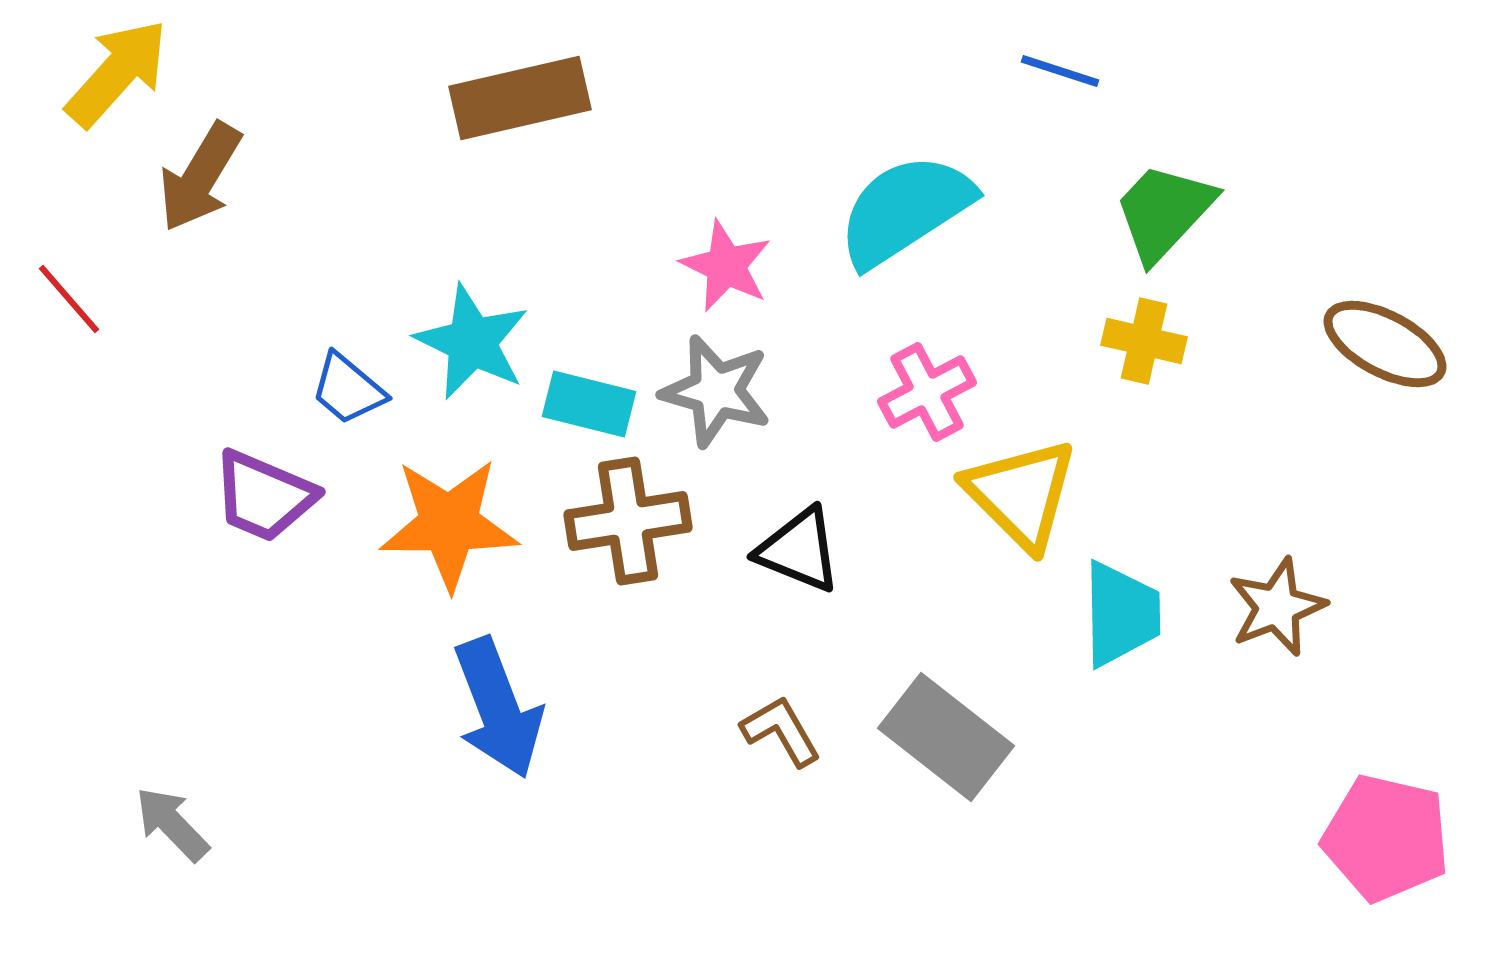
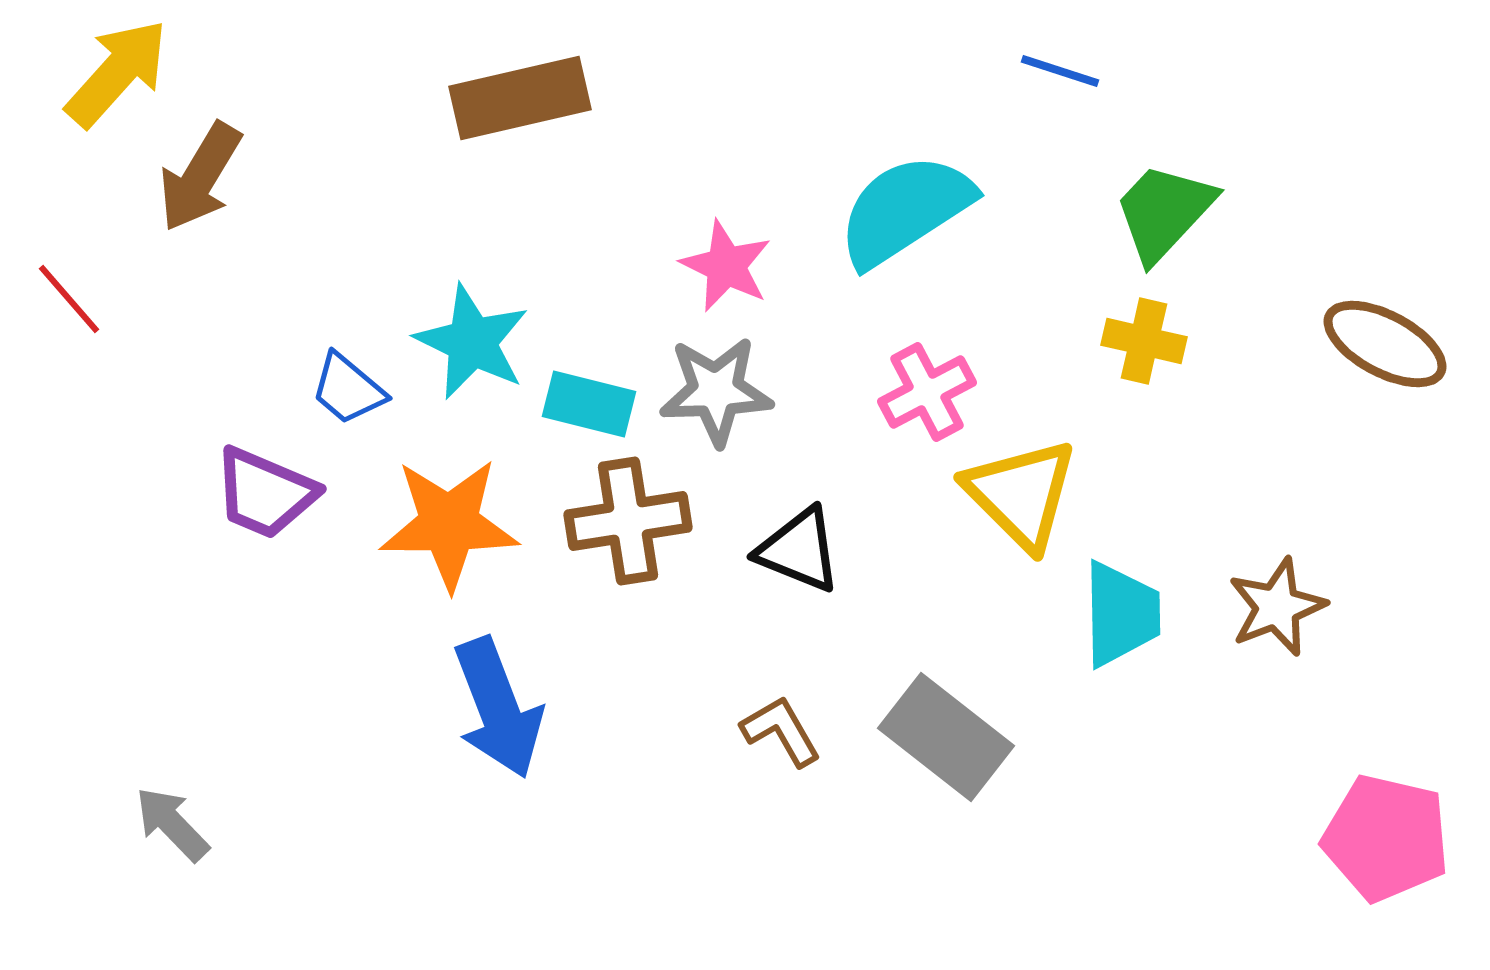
gray star: rotated 18 degrees counterclockwise
purple trapezoid: moved 1 px right, 3 px up
